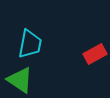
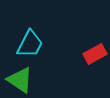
cyan trapezoid: rotated 16 degrees clockwise
